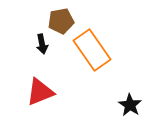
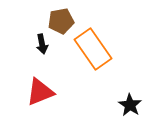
orange rectangle: moved 1 px right, 1 px up
